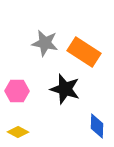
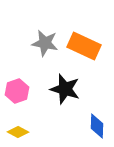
orange rectangle: moved 6 px up; rotated 8 degrees counterclockwise
pink hexagon: rotated 20 degrees counterclockwise
